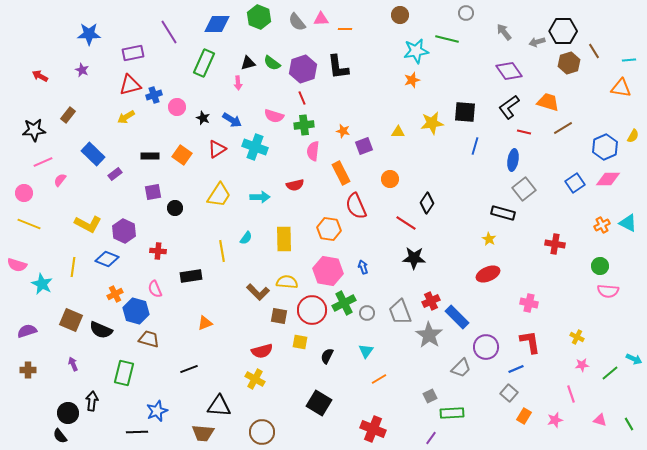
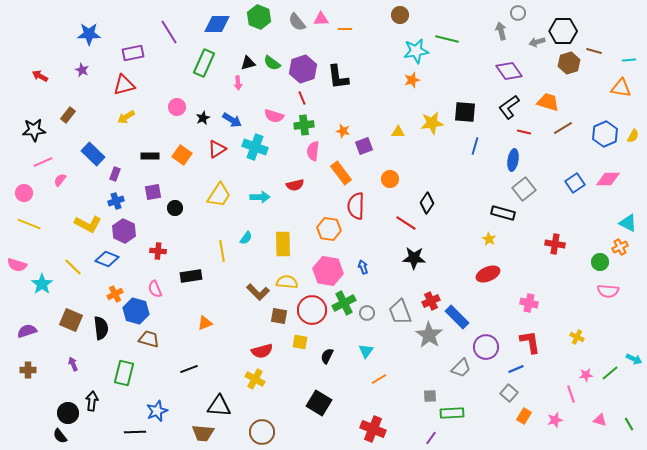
gray circle at (466, 13): moved 52 px right
gray arrow at (504, 32): moved 3 px left, 1 px up; rotated 24 degrees clockwise
brown line at (594, 51): rotated 42 degrees counterclockwise
black L-shape at (338, 67): moved 10 px down
red triangle at (130, 85): moved 6 px left
blue cross at (154, 95): moved 38 px left, 106 px down
black star at (203, 118): rotated 24 degrees clockwise
blue hexagon at (605, 147): moved 13 px up
orange rectangle at (341, 173): rotated 10 degrees counterclockwise
purple rectangle at (115, 174): rotated 32 degrees counterclockwise
red semicircle at (356, 206): rotated 24 degrees clockwise
orange cross at (602, 225): moved 18 px right, 22 px down
yellow rectangle at (284, 239): moved 1 px left, 5 px down
green circle at (600, 266): moved 4 px up
yellow line at (73, 267): rotated 54 degrees counterclockwise
cyan star at (42, 284): rotated 10 degrees clockwise
black semicircle at (101, 330): moved 2 px up; rotated 120 degrees counterclockwise
pink star at (582, 365): moved 4 px right, 10 px down
gray square at (430, 396): rotated 24 degrees clockwise
black line at (137, 432): moved 2 px left
